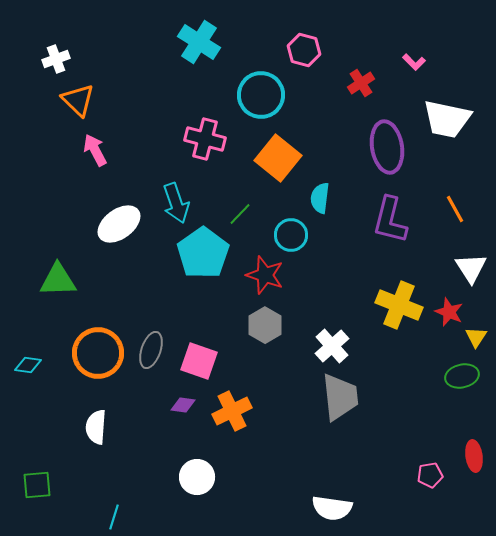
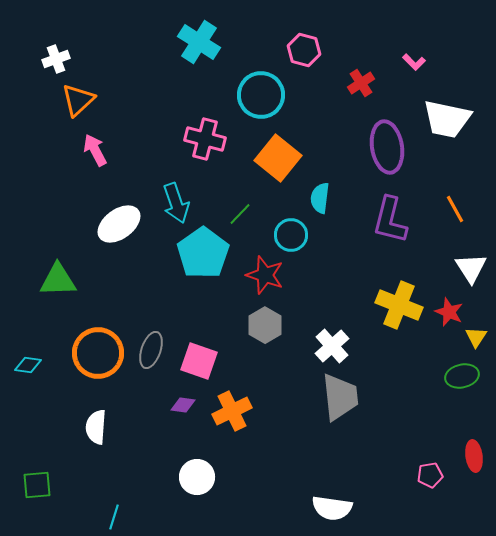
orange triangle at (78, 100): rotated 33 degrees clockwise
